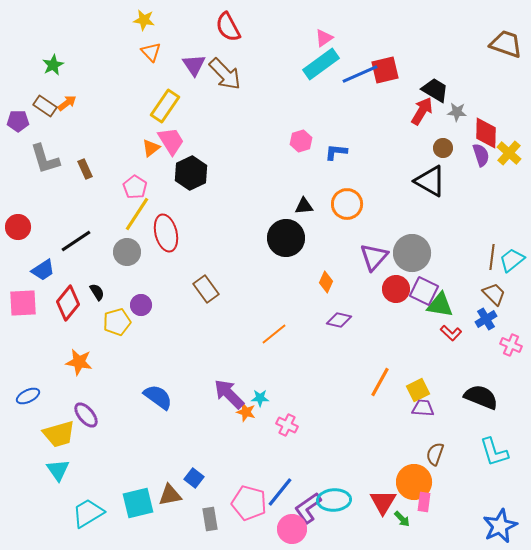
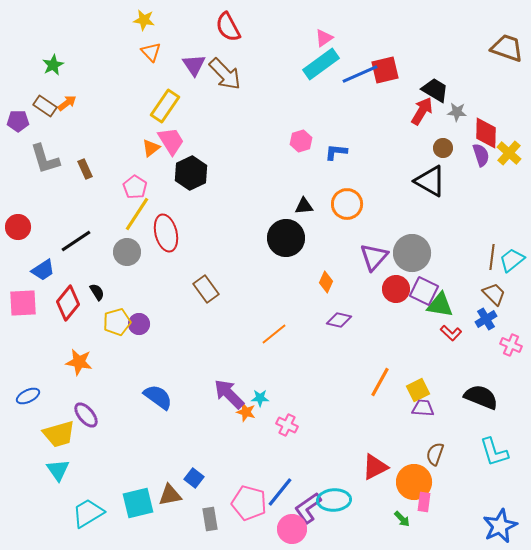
brown trapezoid at (506, 44): moved 1 px right, 4 px down
purple circle at (141, 305): moved 2 px left, 19 px down
red triangle at (383, 502): moved 8 px left, 35 px up; rotated 32 degrees clockwise
